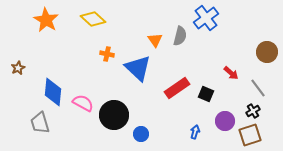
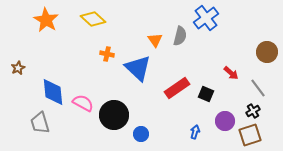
blue diamond: rotated 12 degrees counterclockwise
